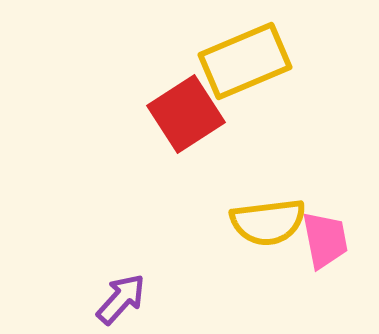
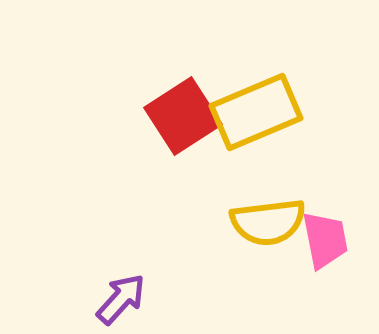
yellow rectangle: moved 11 px right, 51 px down
red square: moved 3 px left, 2 px down
